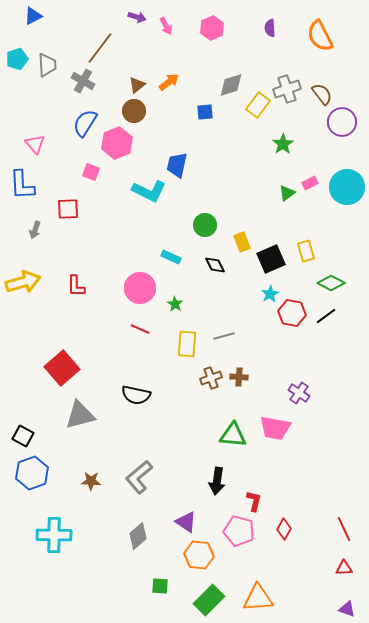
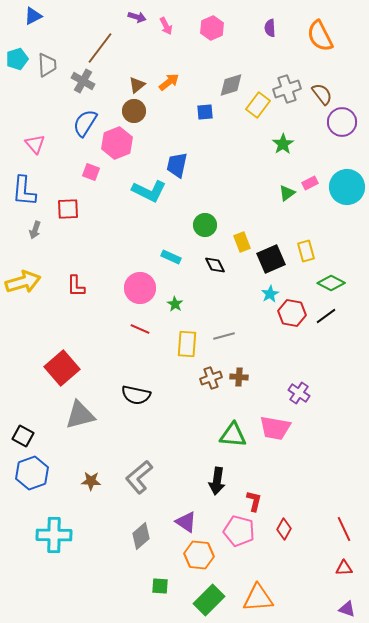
blue L-shape at (22, 185): moved 2 px right, 6 px down; rotated 8 degrees clockwise
gray diamond at (138, 536): moved 3 px right
